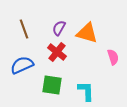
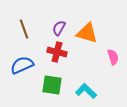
red cross: rotated 24 degrees counterclockwise
cyan L-shape: rotated 45 degrees counterclockwise
